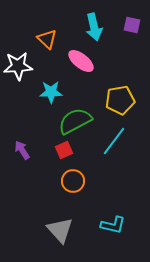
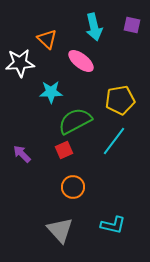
white star: moved 2 px right, 3 px up
purple arrow: moved 4 px down; rotated 12 degrees counterclockwise
orange circle: moved 6 px down
